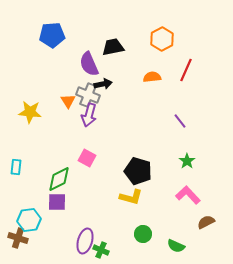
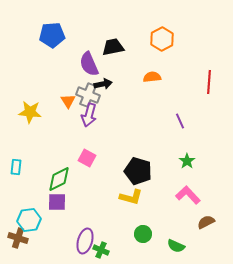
red line: moved 23 px right, 12 px down; rotated 20 degrees counterclockwise
purple line: rotated 14 degrees clockwise
